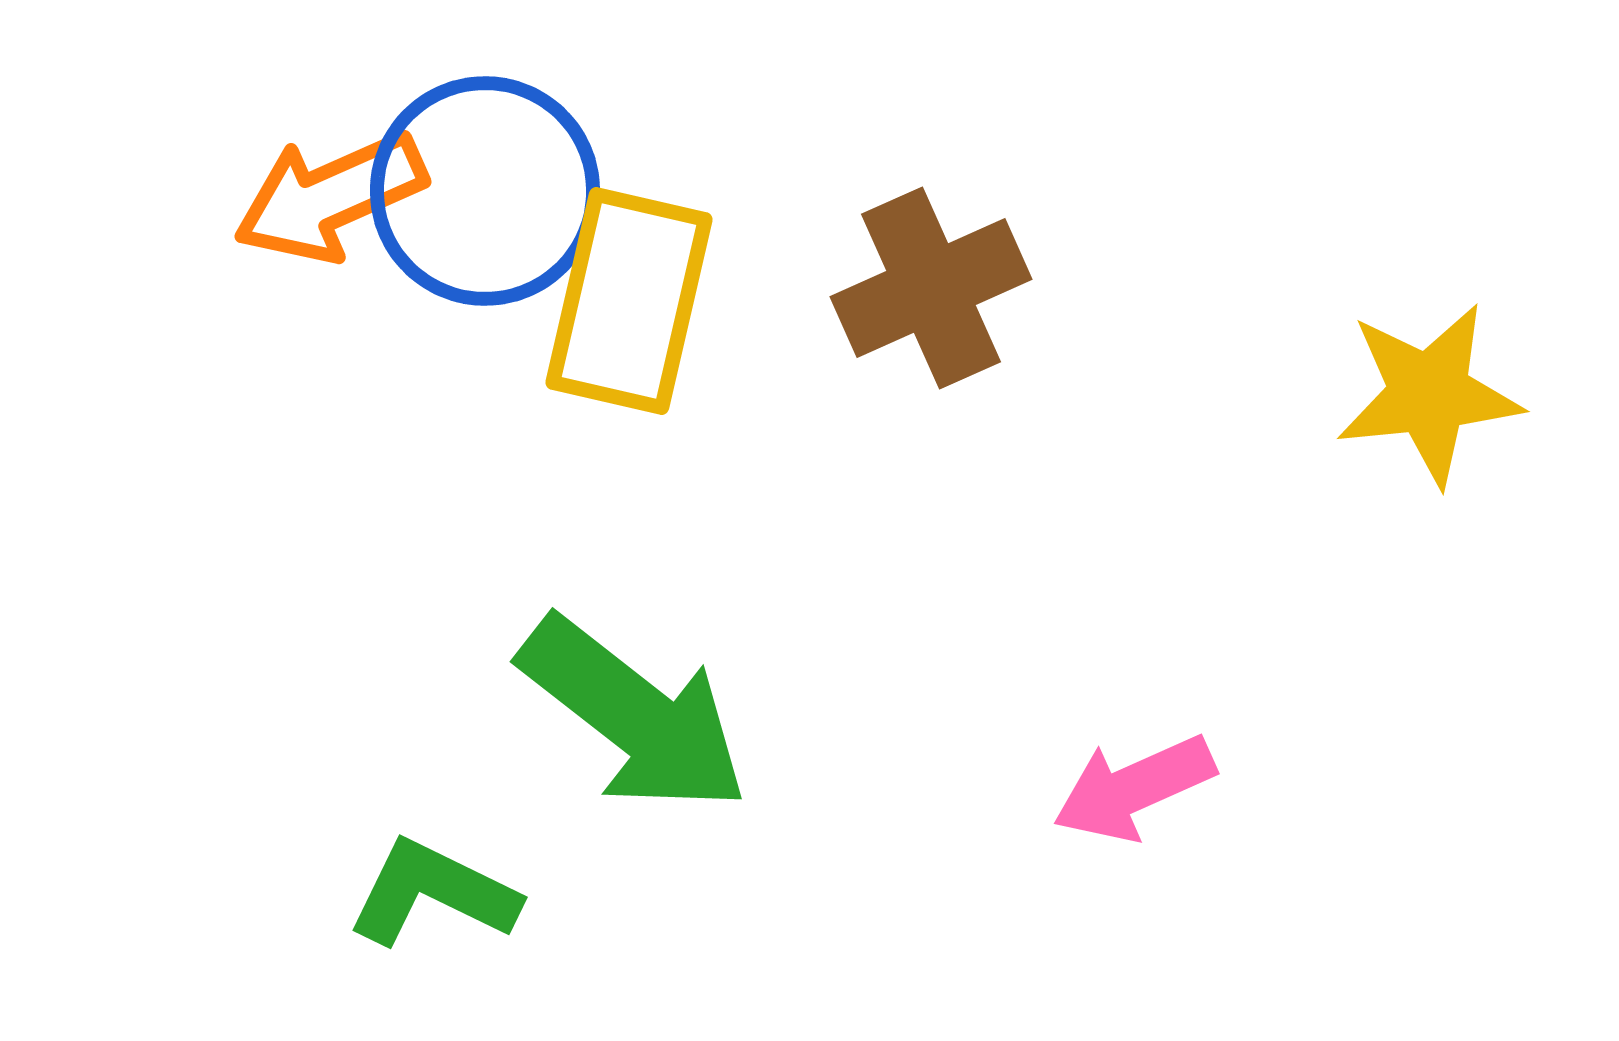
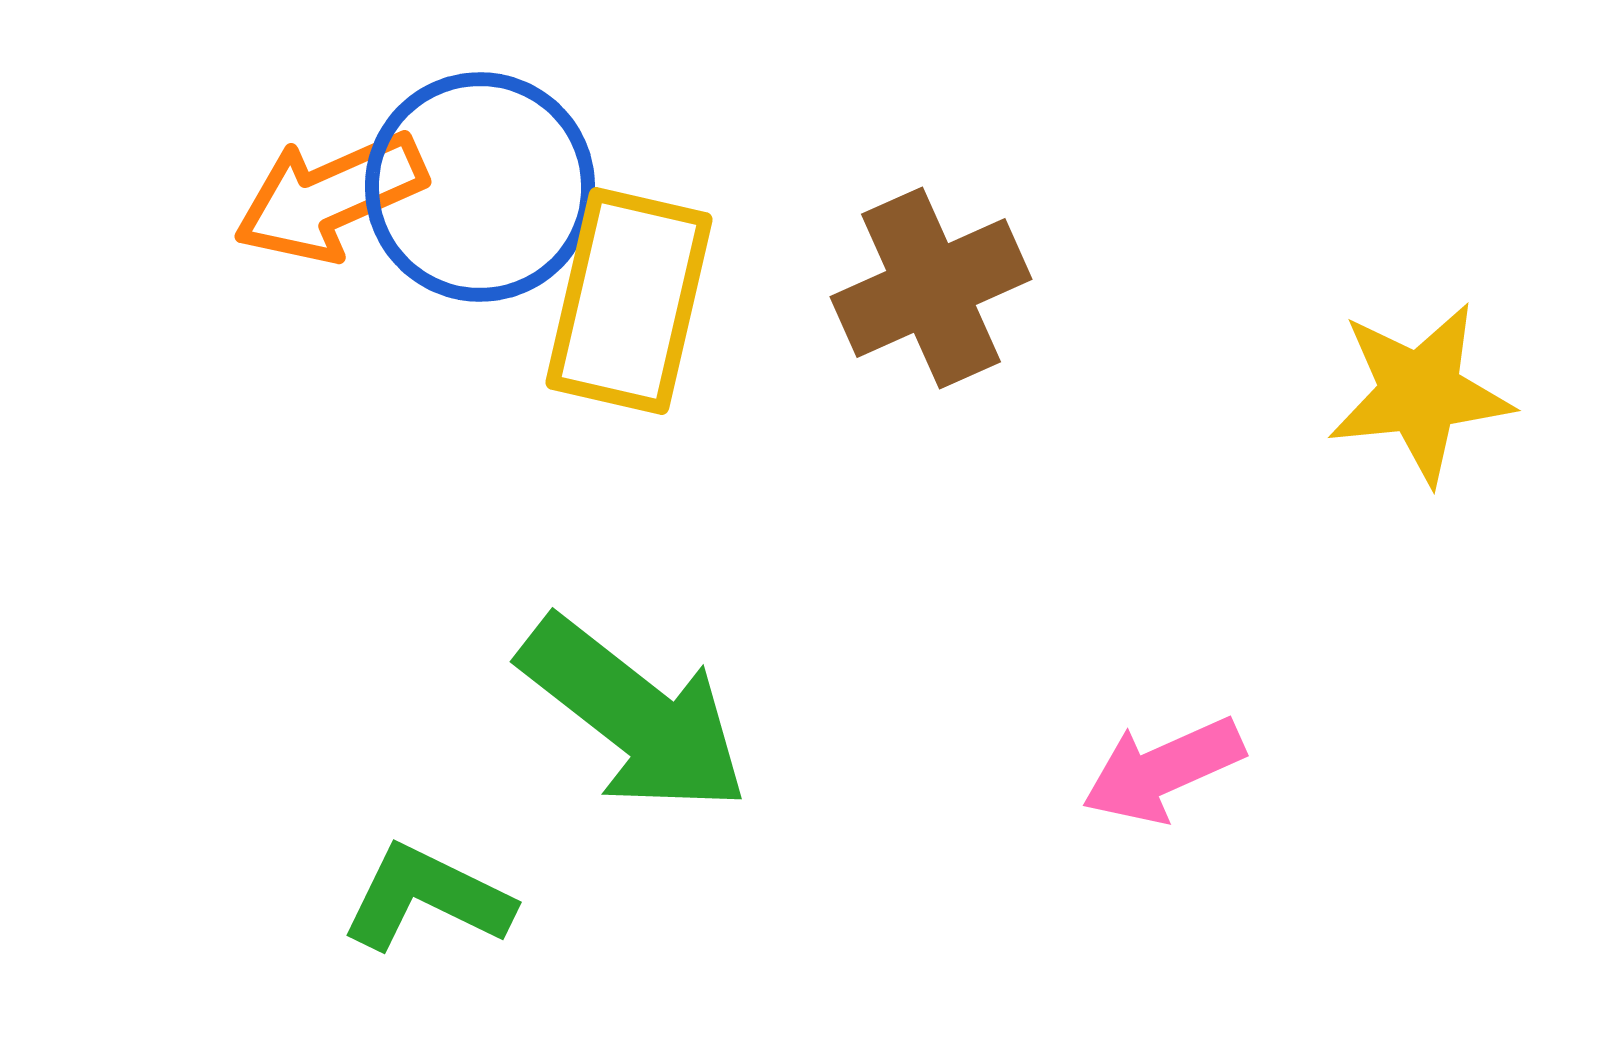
blue circle: moved 5 px left, 4 px up
yellow star: moved 9 px left, 1 px up
pink arrow: moved 29 px right, 18 px up
green L-shape: moved 6 px left, 5 px down
